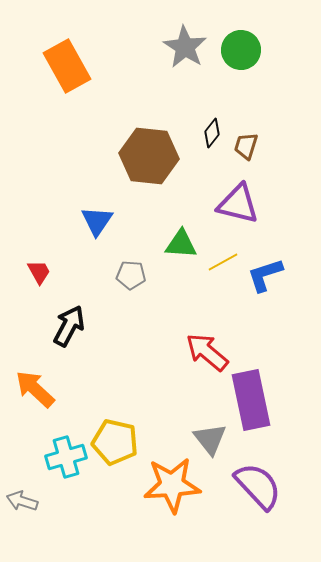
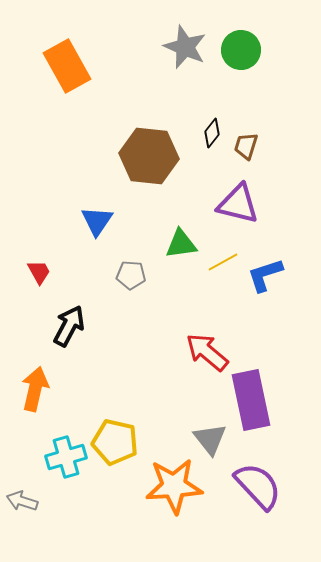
gray star: rotated 9 degrees counterclockwise
green triangle: rotated 12 degrees counterclockwise
orange arrow: rotated 60 degrees clockwise
orange star: moved 2 px right, 1 px down
